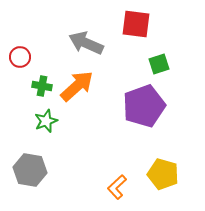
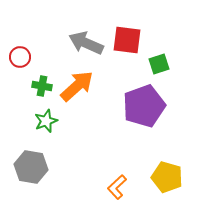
red square: moved 9 px left, 16 px down
gray hexagon: moved 1 px right, 3 px up
yellow pentagon: moved 4 px right, 3 px down
